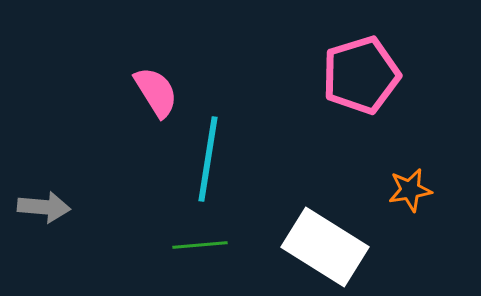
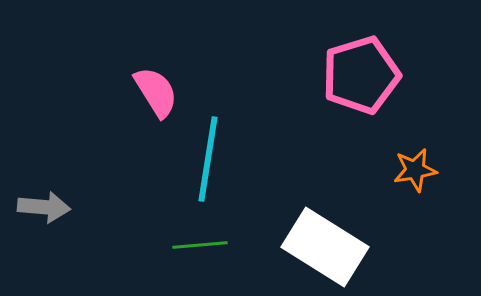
orange star: moved 5 px right, 20 px up
